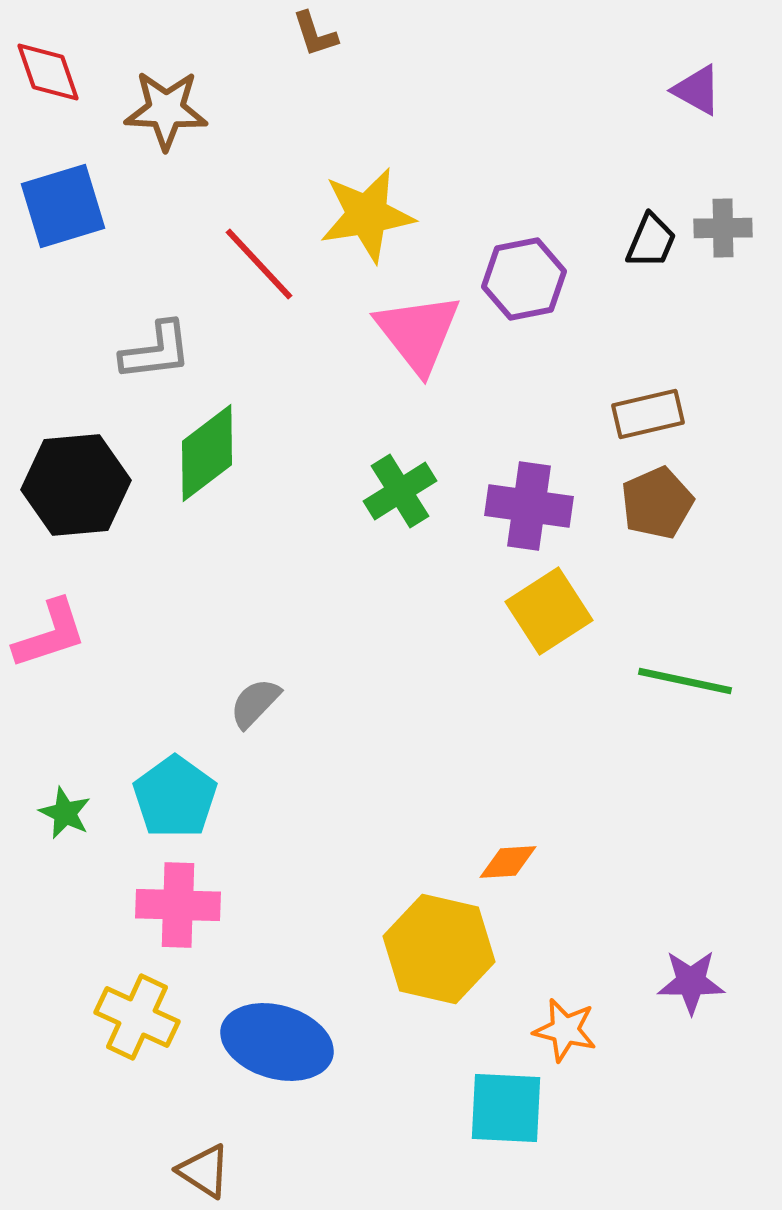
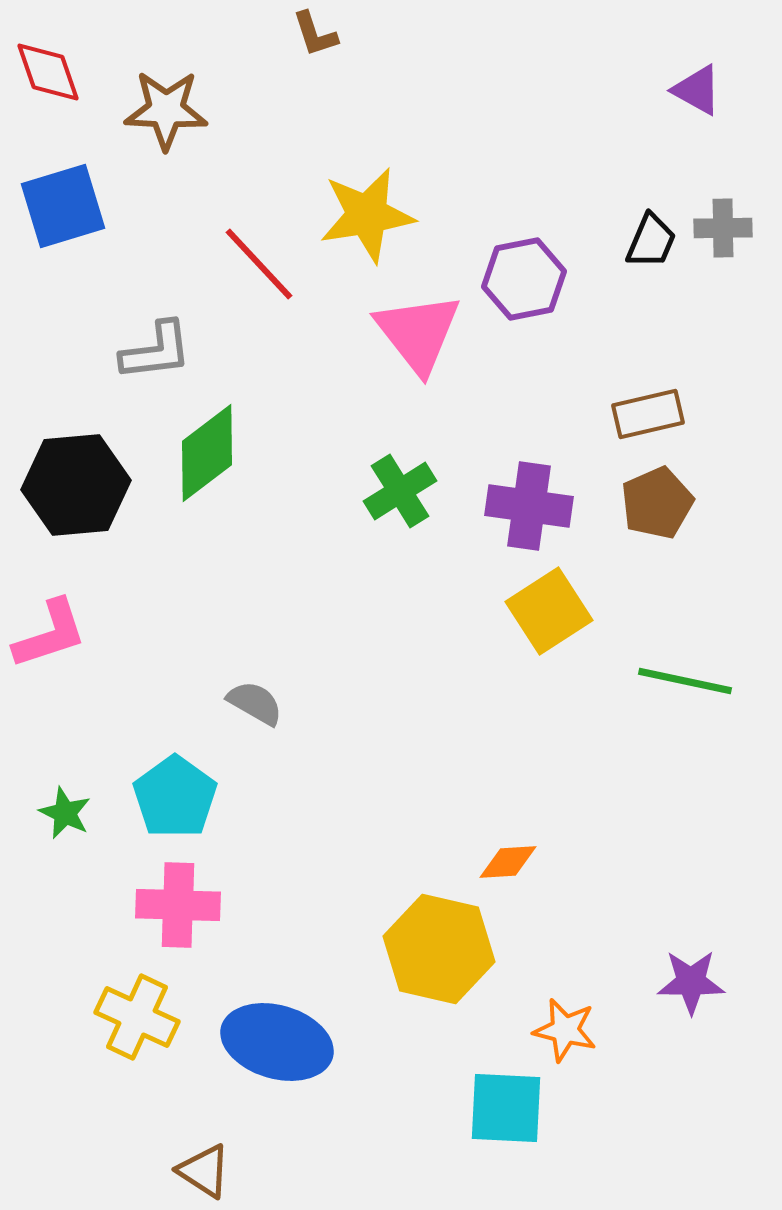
gray semicircle: rotated 76 degrees clockwise
